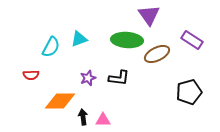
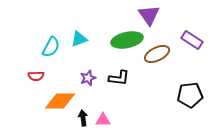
green ellipse: rotated 16 degrees counterclockwise
red semicircle: moved 5 px right, 1 px down
black pentagon: moved 1 px right, 3 px down; rotated 10 degrees clockwise
black arrow: moved 1 px down
